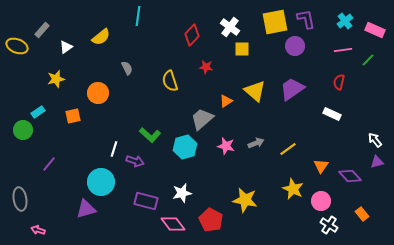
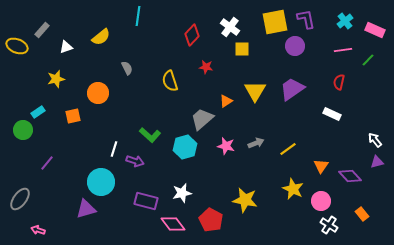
white triangle at (66, 47): rotated 16 degrees clockwise
yellow triangle at (255, 91): rotated 20 degrees clockwise
purple line at (49, 164): moved 2 px left, 1 px up
gray ellipse at (20, 199): rotated 45 degrees clockwise
